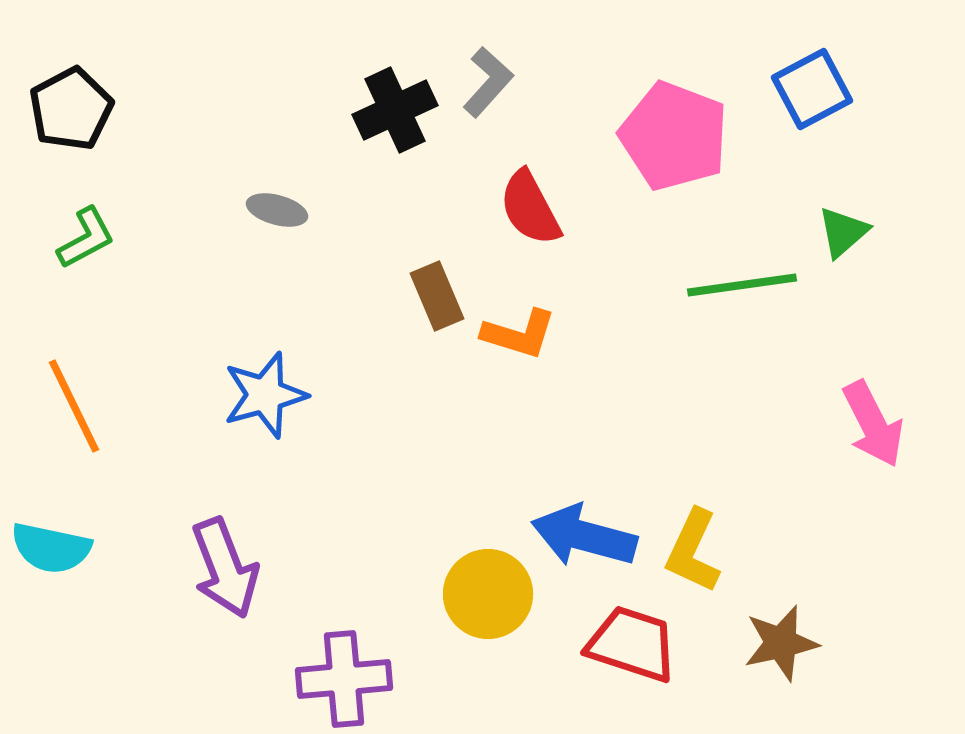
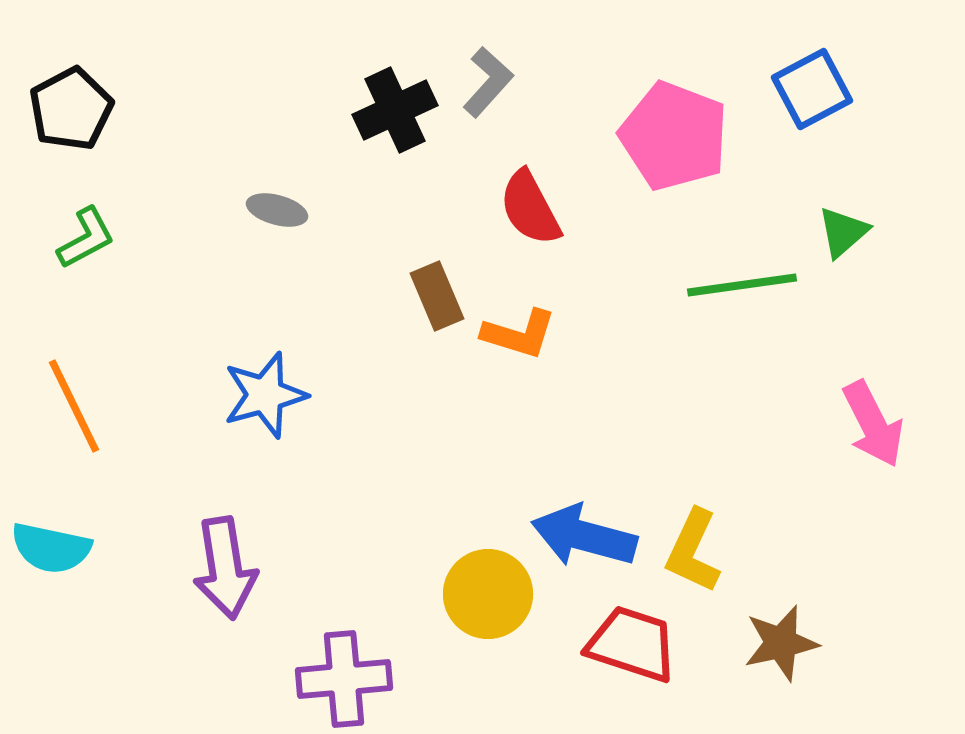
purple arrow: rotated 12 degrees clockwise
